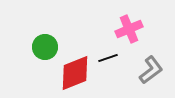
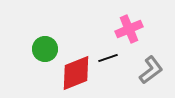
green circle: moved 2 px down
red diamond: moved 1 px right
